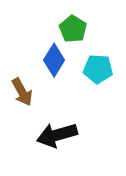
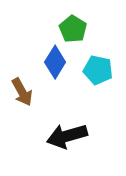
blue diamond: moved 1 px right, 2 px down
cyan pentagon: moved 1 px down; rotated 8 degrees clockwise
black arrow: moved 10 px right, 1 px down
